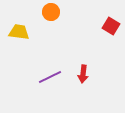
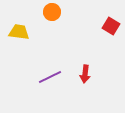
orange circle: moved 1 px right
red arrow: moved 2 px right
